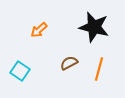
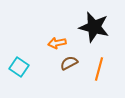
orange arrow: moved 18 px right, 13 px down; rotated 30 degrees clockwise
cyan square: moved 1 px left, 4 px up
